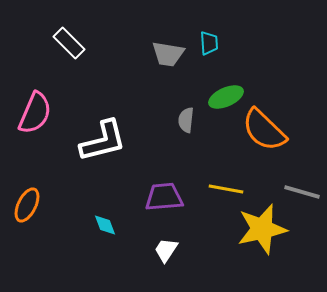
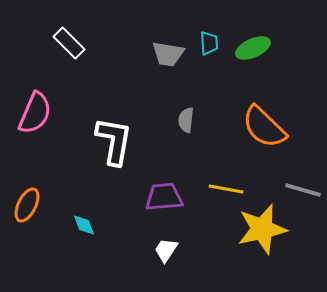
green ellipse: moved 27 px right, 49 px up
orange semicircle: moved 3 px up
white L-shape: moved 11 px right; rotated 66 degrees counterclockwise
gray line: moved 1 px right, 2 px up
cyan diamond: moved 21 px left
